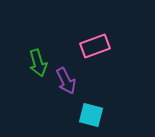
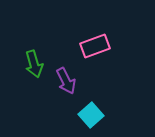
green arrow: moved 4 px left, 1 px down
cyan square: rotated 35 degrees clockwise
